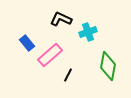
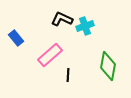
black L-shape: moved 1 px right
cyan cross: moved 3 px left, 6 px up
blue rectangle: moved 11 px left, 5 px up
black line: rotated 24 degrees counterclockwise
